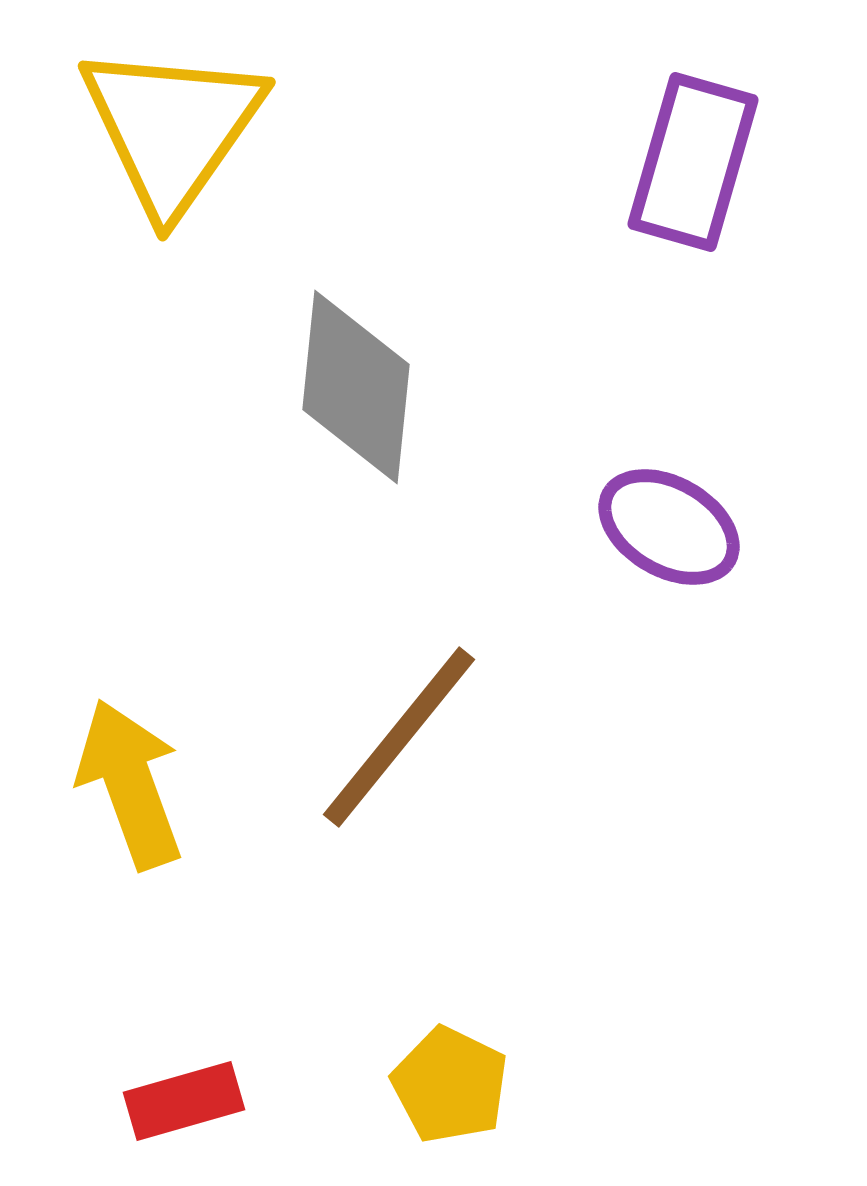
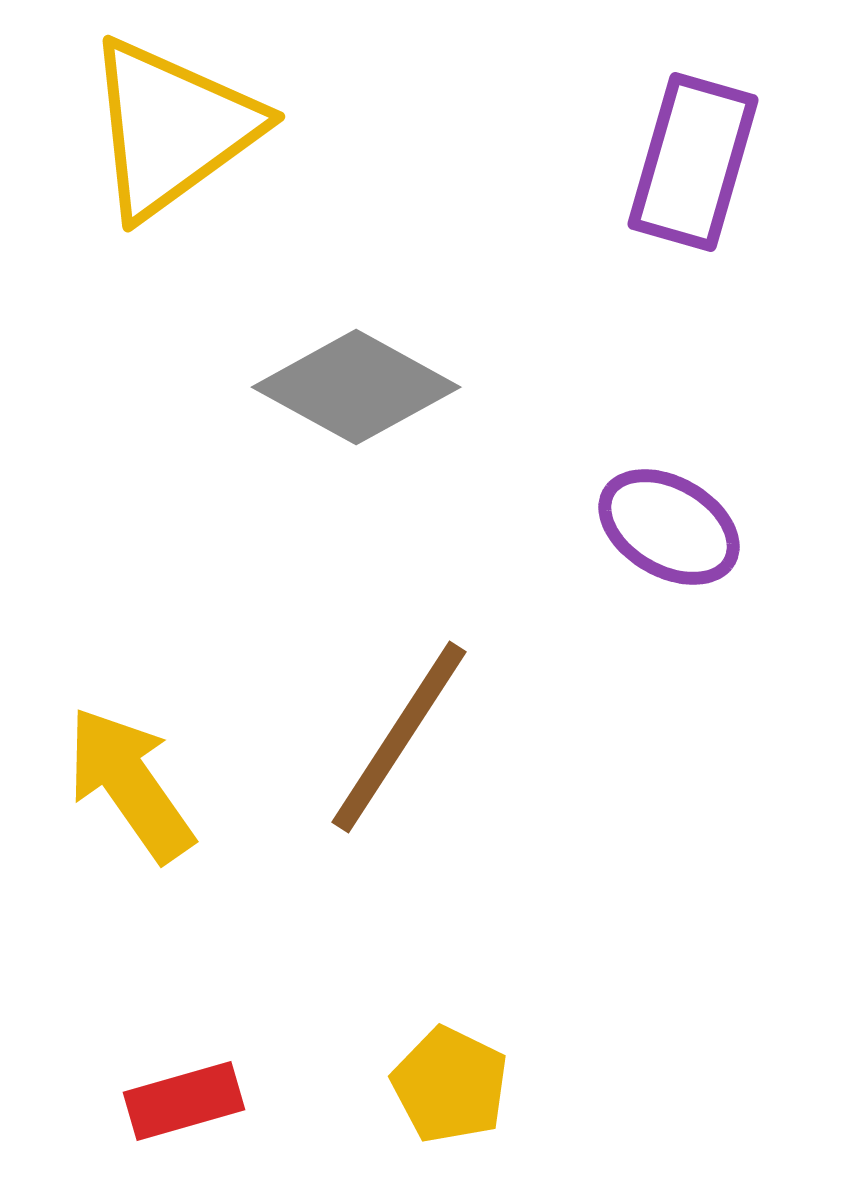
yellow triangle: rotated 19 degrees clockwise
gray diamond: rotated 67 degrees counterclockwise
brown line: rotated 6 degrees counterclockwise
yellow arrow: rotated 15 degrees counterclockwise
